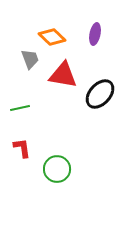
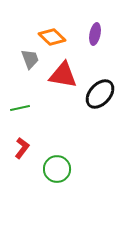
red L-shape: rotated 45 degrees clockwise
